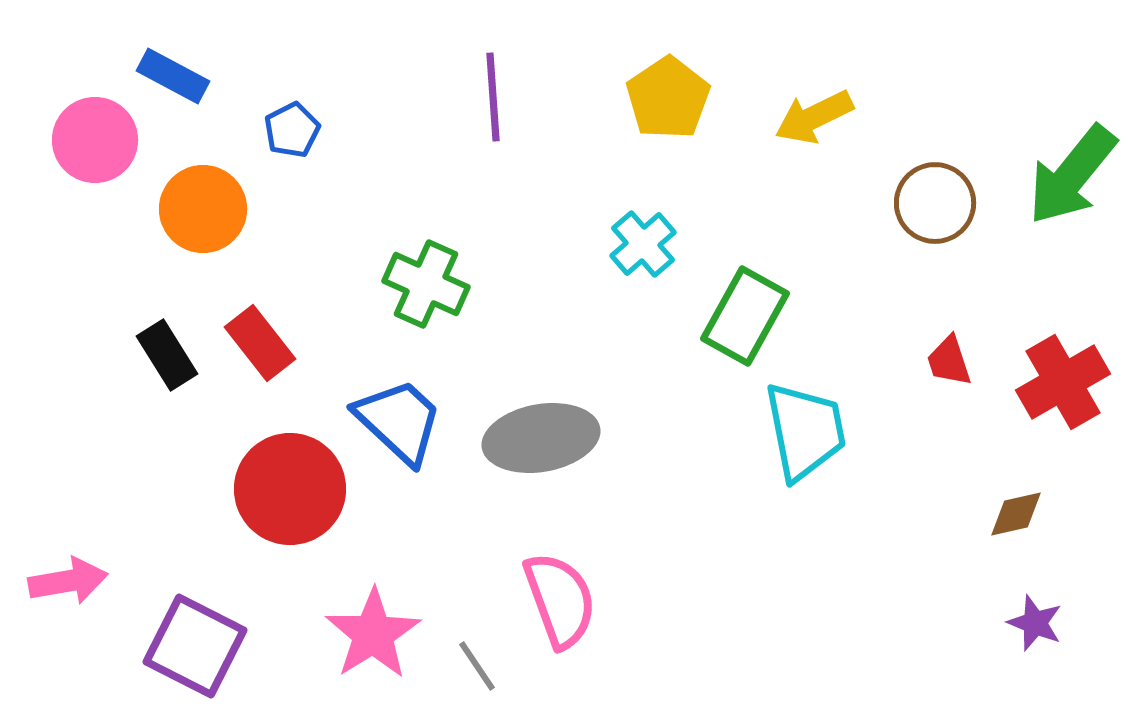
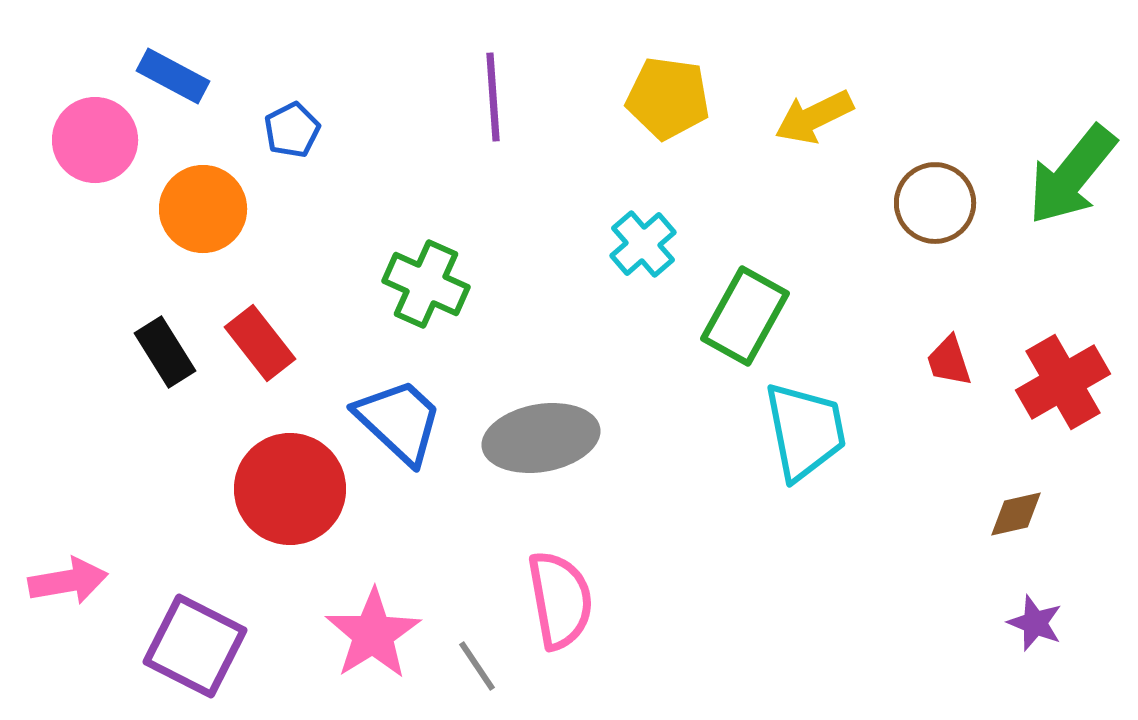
yellow pentagon: rotated 30 degrees counterclockwise
black rectangle: moved 2 px left, 3 px up
pink semicircle: rotated 10 degrees clockwise
